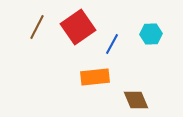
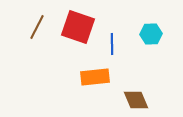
red square: rotated 36 degrees counterclockwise
blue line: rotated 30 degrees counterclockwise
